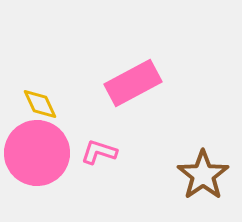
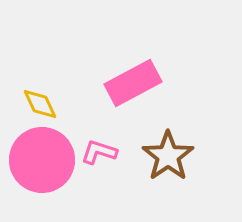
pink circle: moved 5 px right, 7 px down
brown star: moved 35 px left, 19 px up
